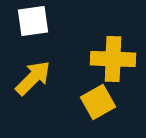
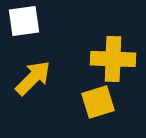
white square: moved 9 px left
yellow square: rotated 12 degrees clockwise
